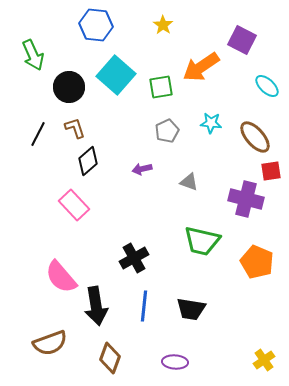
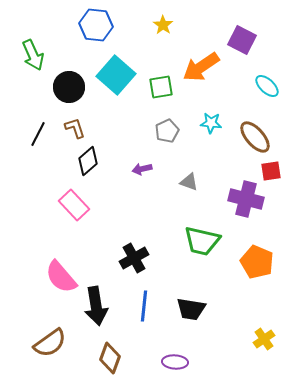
brown semicircle: rotated 16 degrees counterclockwise
yellow cross: moved 21 px up
